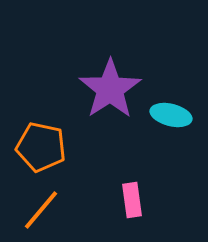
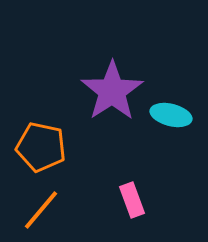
purple star: moved 2 px right, 2 px down
pink rectangle: rotated 12 degrees counterclockwise
